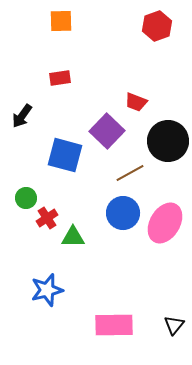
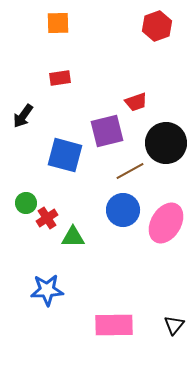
orange square: moved 3 px left, 2 px down
red trapezoid: rotated 40 degrees counterclockwise
black arrow: moved 1 px right
purple square: rotated 32 degrees clockwise
black circle: moved 2 px left, 2 px down
brown line: moved 2 px up
green circle: moved 5 px down
blue circle: moved 3 px up
pink ellipse: moved 1 px right
blue star: rotated 12 degrees clockwise
